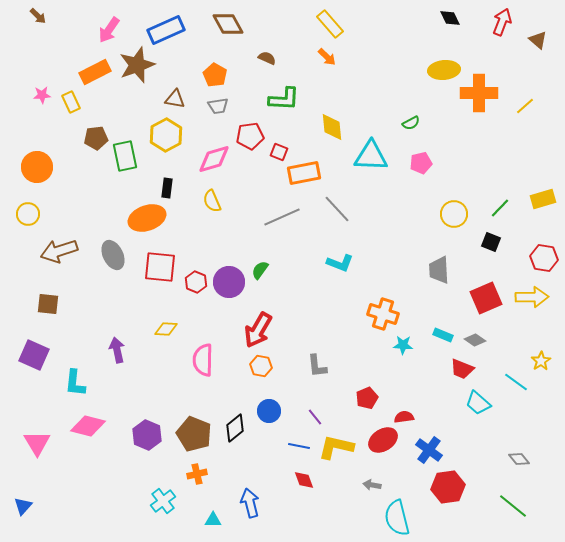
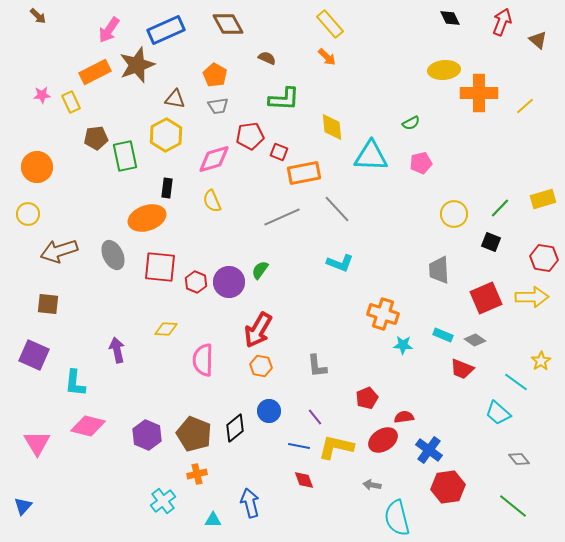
cyan trapezoid at (478, 403): moved 20 px right, 10 px down
